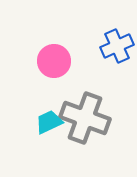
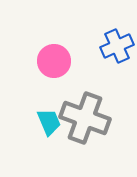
cyan trapezoid: rotated 92 degrees clockwise
